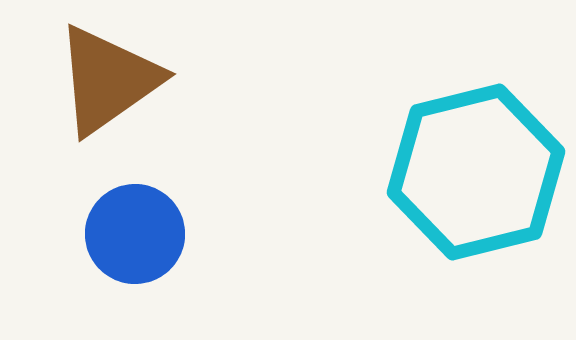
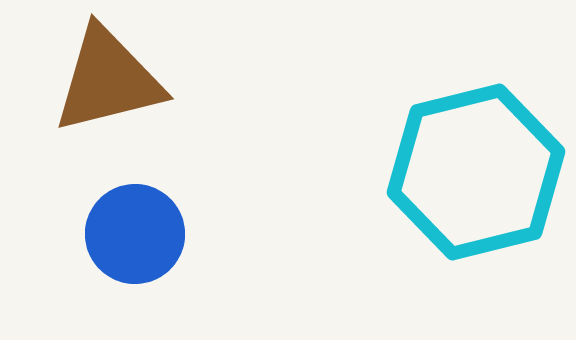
brown triangle: rotated 21 degrees clockwise
